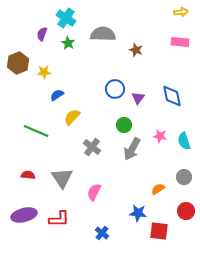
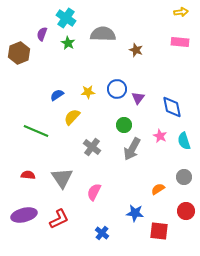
brown hexagon: moved 1 px right, 10 px up
yellow star: moved 44 px right, 20 px down
blue circle: moved 2 px right
blue diamond: moved 11 px down
pink star: rotated 16 degrees clockwise
blue star: moved 3 px left
red L-shape: rotated 25 degrees counterclockwise
